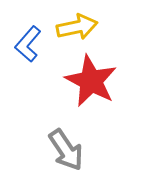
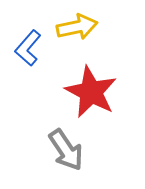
blue L-shape: moved 4 px down
red star: moved 11 px down
